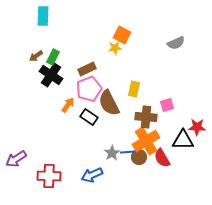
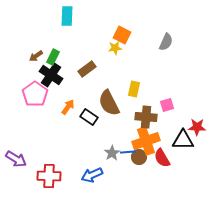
cyan rectangle: moved 24 px right
gray semicircle: moved 10 px left, 1 px up; rotated 42 degrees counterclockwise
brown rectangle: rotated 12 degrees counterclockwise
pink pentagon: moved 54 px left, 5 px down; rotated 15 degrees counterclockwise
orange arrow: moved 2 px down
orange cross: rotated 12 degrees clockwise
purple arrow: rotated 115 degrees counterclockwise
